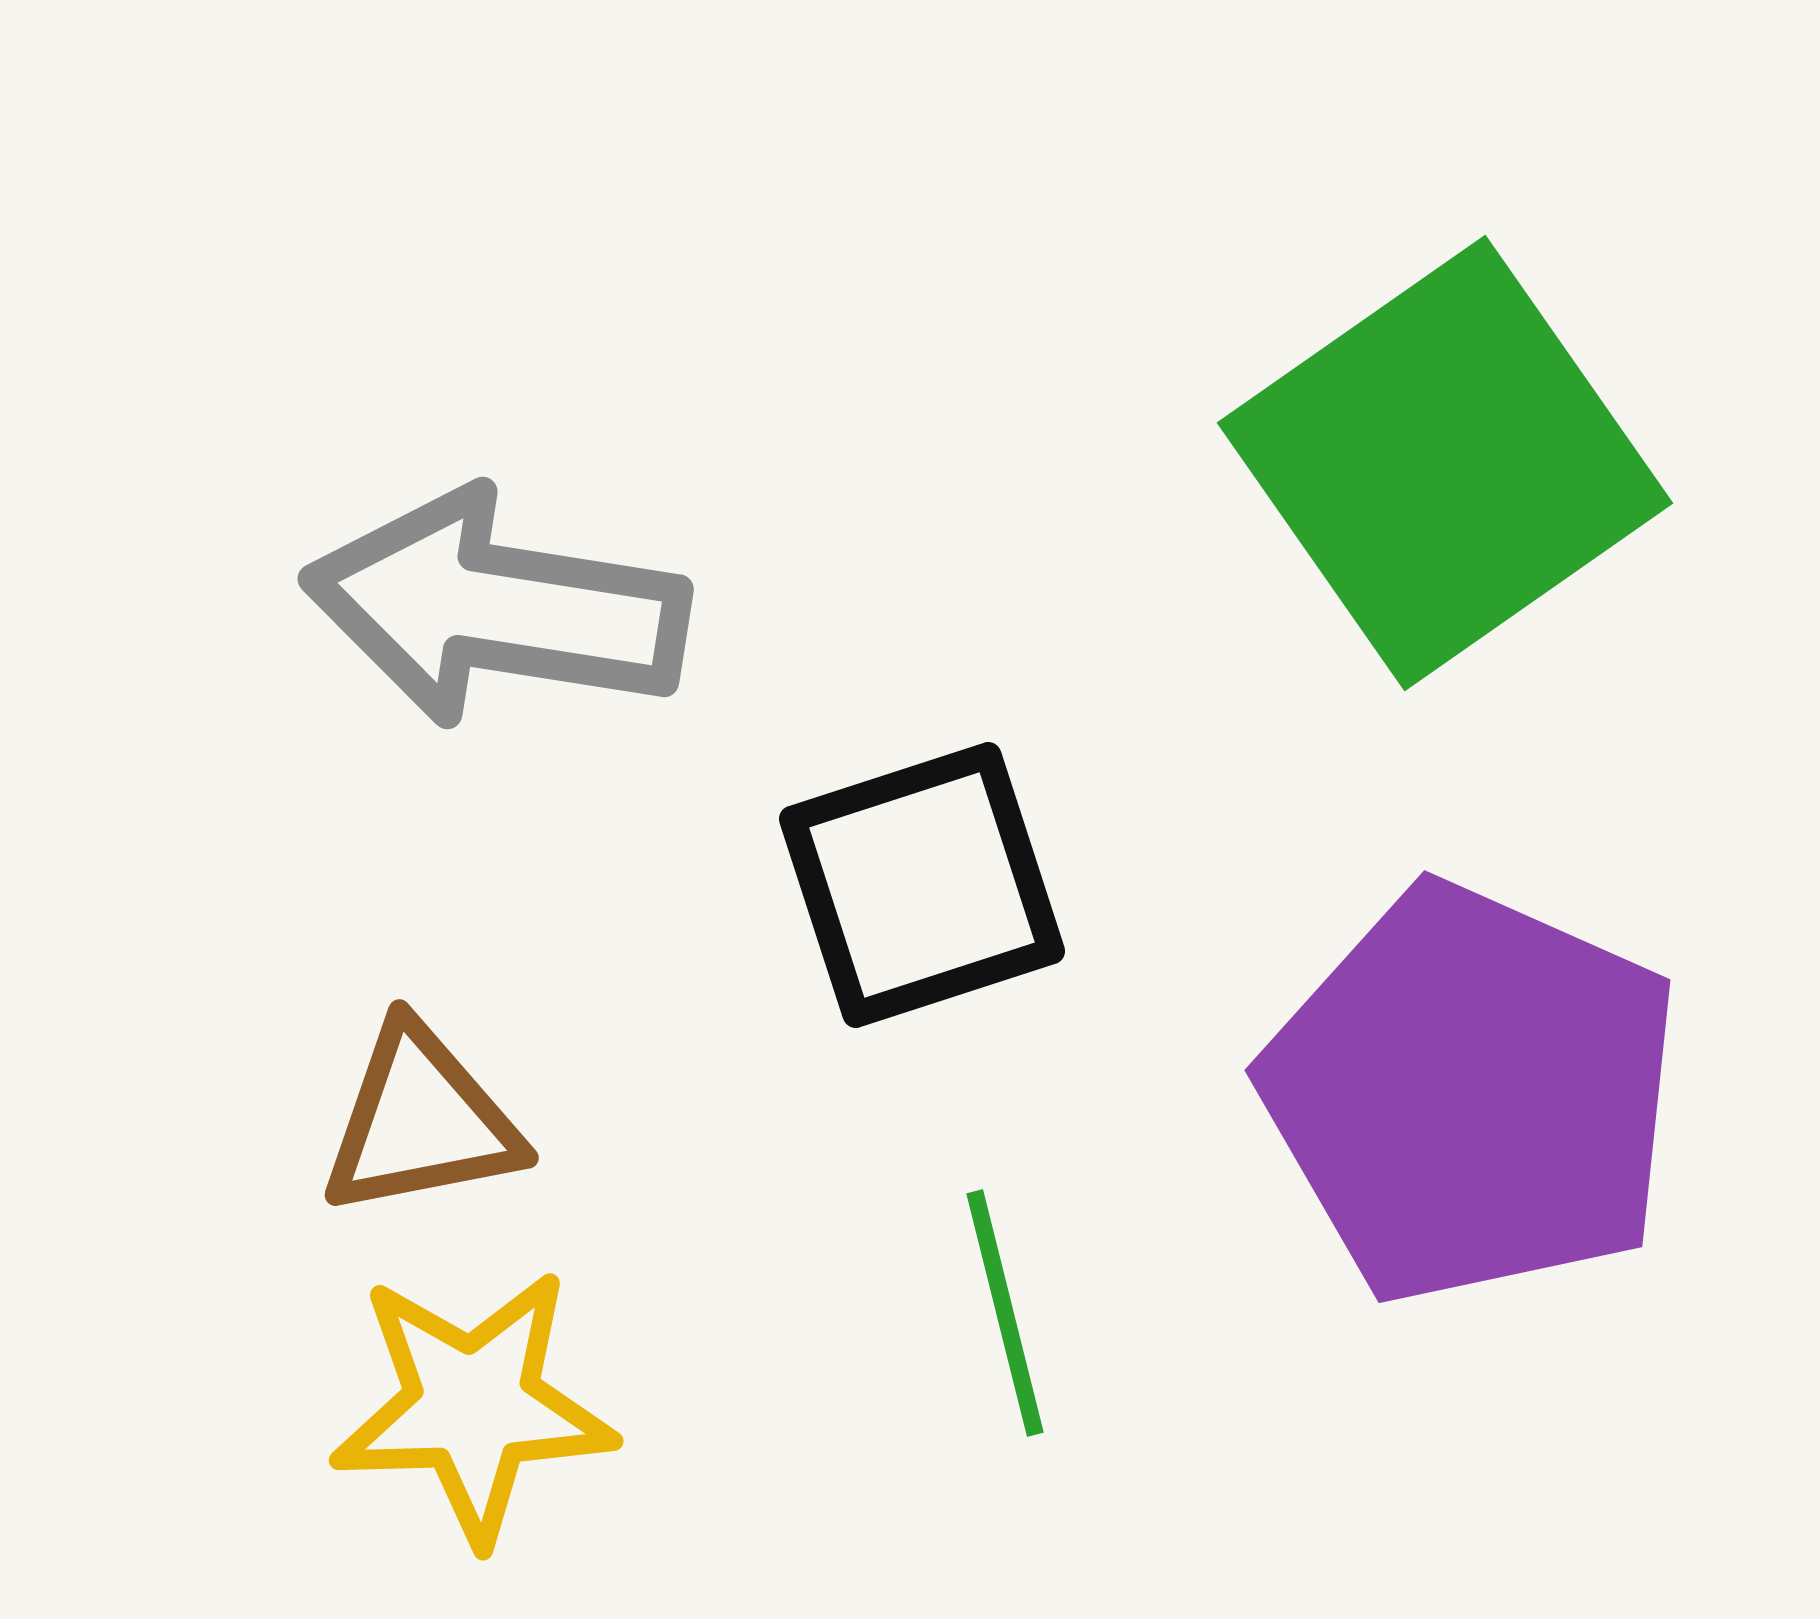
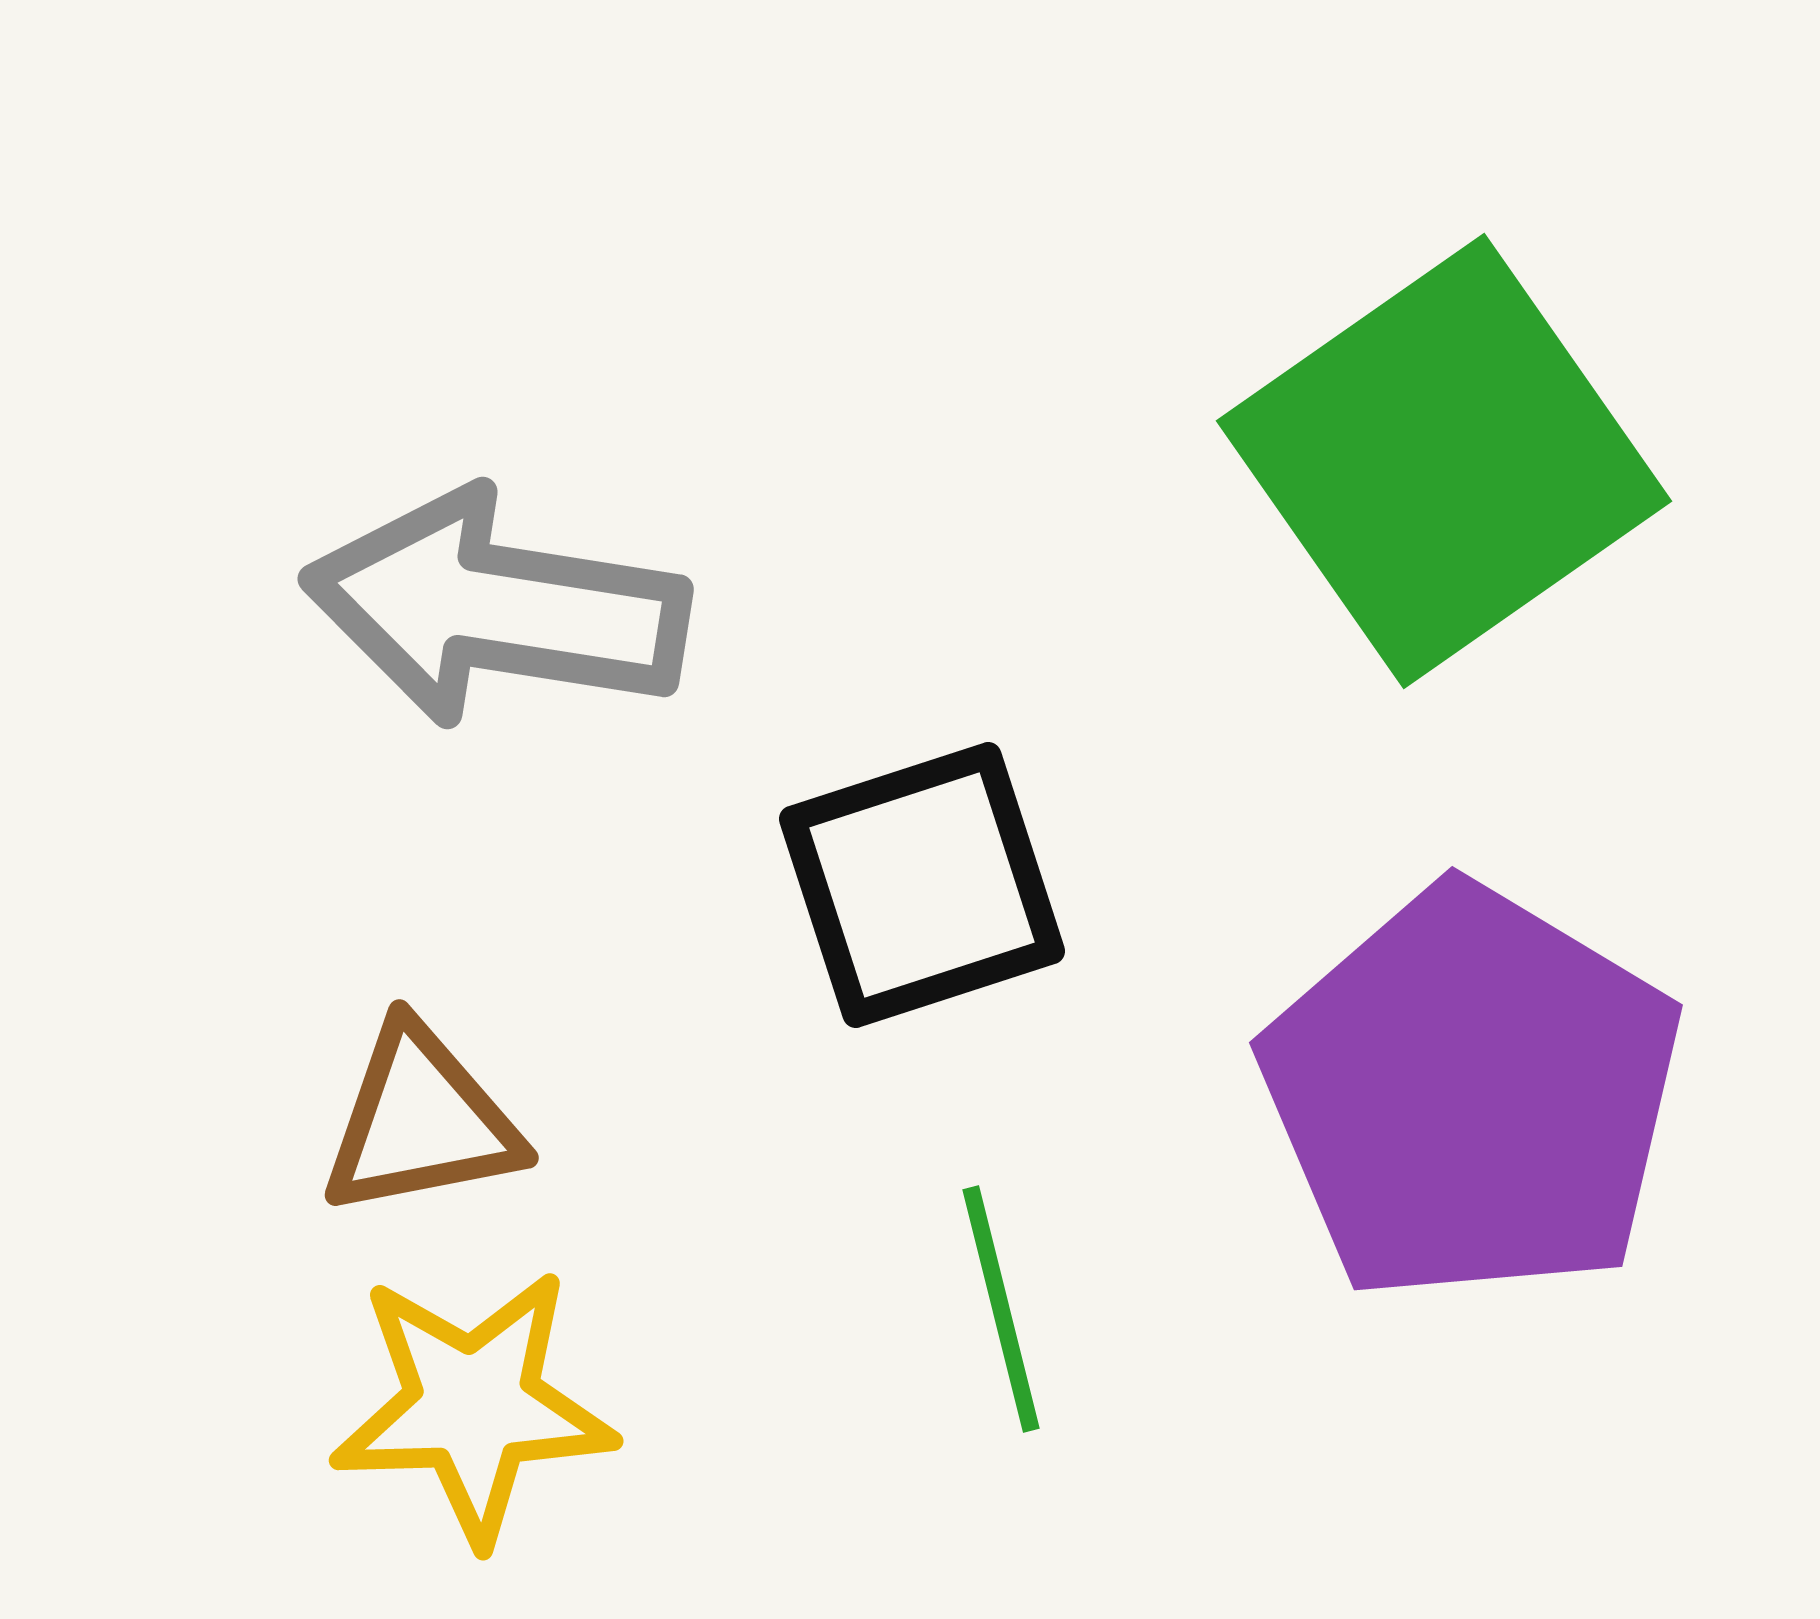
green square: moved 1 px left, 2 px up
purple pentagon: rotated 7 degrees clockwise
green line: moved 4 px left, 4 px up
